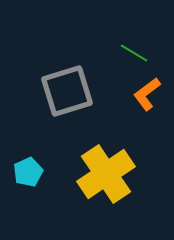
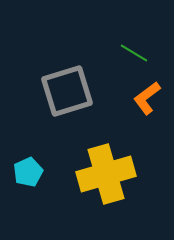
orange L-shape: moved 4 px down
yellow cross: rotated 18 degrees clockwise
